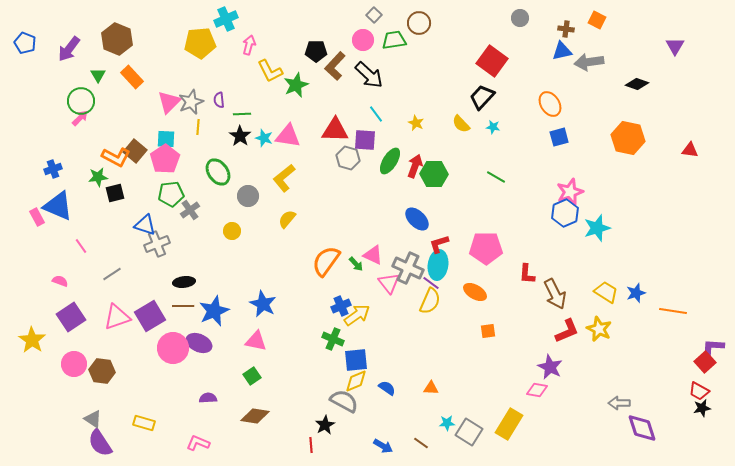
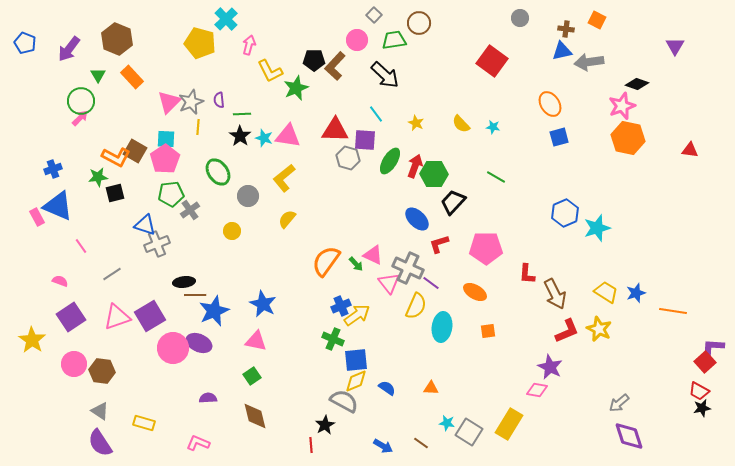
cyan cross at (226, 19): rotated 20 degrees counterclockwise
pink circle at (363, 40): moved 6 px left
yellow pentagon at (200, 43): rotated 20 degrees clockwise
black pentagon at (316, 51): moved 2 px left, 9 px down
black arrow at (369, 75): moved 16 px right
green star at (296, 85): moved 3 px down
black trapezoid at (482, 97): moved 29 px left, 105 px down
brown square at (135, 151): rotated 10 degrees counterclockwise
pink star at (570, 192): moved 52 px right, 86 px up
cyan ellipse at (438, 265): moved 4 px right, 62 px down
yellow semicircle at (430, 301): moved 14 px left, 5 px down
brown line at (183, 306): moved 12 px right, 11 px up
gray arrow at (619, 403): rotated 40 degrees counterclockwise
brown diamond at (255, 416): rotated 68 degrees clockwise
gray triangle at (93, 419): moved 7 px right, 8 px up
cyan star at (447, 423): rotated 14 degrees clockwise
purple diamond at (642, 428): moved 13 px left, 8 px down
